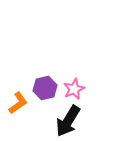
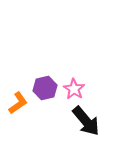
pink star: rotated 15 degrees counterclockwise
black arrow: moved 18 px right; rotated 72 degrees counterclockwise
